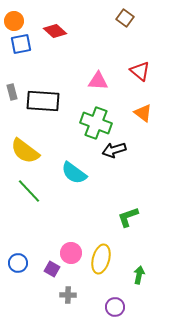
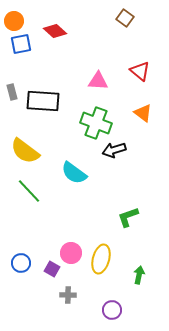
blue circle: moved 3 px right
purple circle: moved 3 px left, 3 px down
